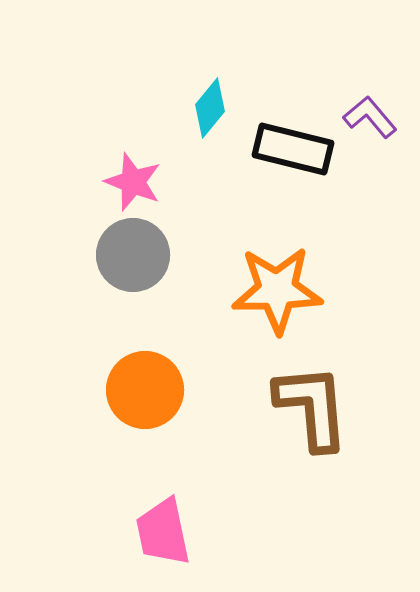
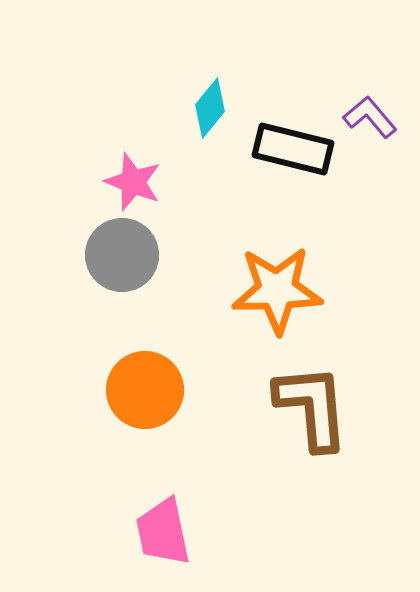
gray circle: moved 11 px left
